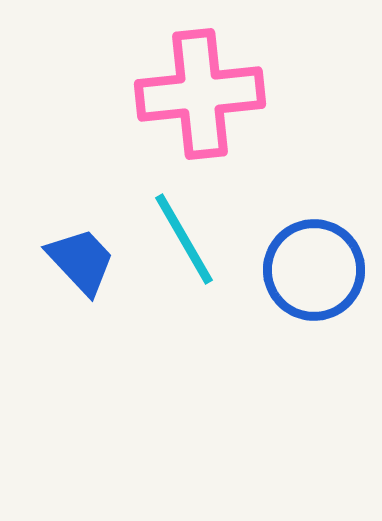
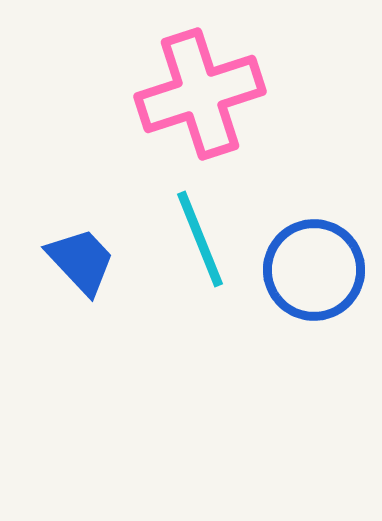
pink cross: rotated 12 degrees counterclockwise
cyan line: moved 16 px right; rotated 8 degrees clockwise
